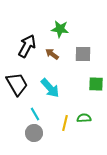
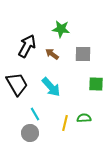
green star: moved 1 px right
cyan arrow: moved 1 px right, 1 px up
gray circle: moved 4 px left
